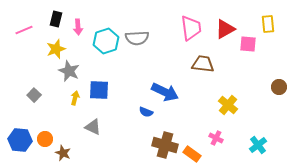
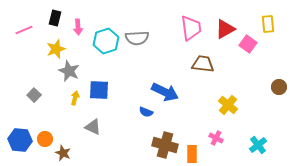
black rectangle: moved 1 px left, 1 px up
pink square: rotated 30 degrees clockwise
orange rectangle: rotated 54 degrees clockwise
